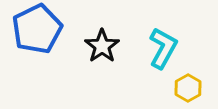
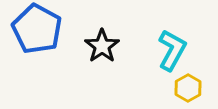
blue pentagon: rotated 18 degrees counterclockwise
cyan L-shape: moved 9 px right, 2 px down
